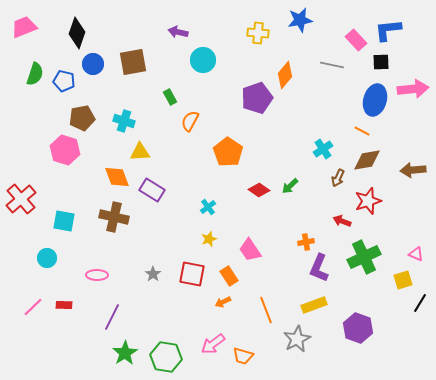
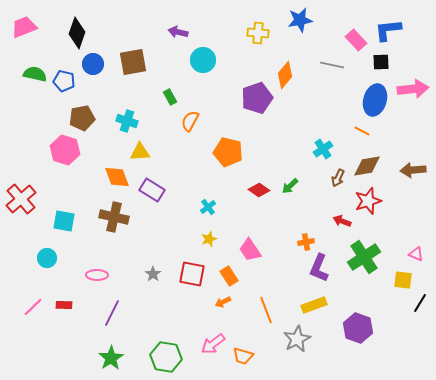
green semicircle at (35, 74): rotated 95 degrees counterclockwise
cyan cross at (124, 121): moved 3 px right
orange pentagon at (228, 152): rotated 20 degrees counterclockwise
brown diamond at (367, 160): moved 6 px down
green cross at (364, 257): rotated 8 degrees counterclockwise
yellow square at (403, 280): rotated 24 degrees clockwise
purple line at (112, 317): moved 4 px up
green star at (125, 353): moved 14 px left, 5 px down
